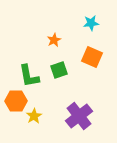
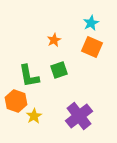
cyan star: rotated 21 degrees counterclockwise
orange square: moved 10 px up
orange hexagon: rotated 20 degrees clockwise
